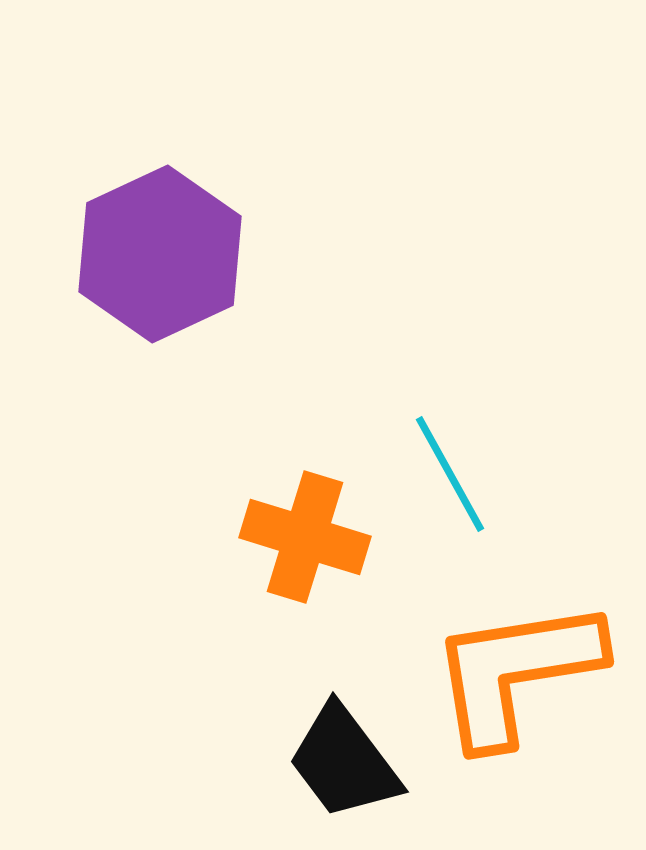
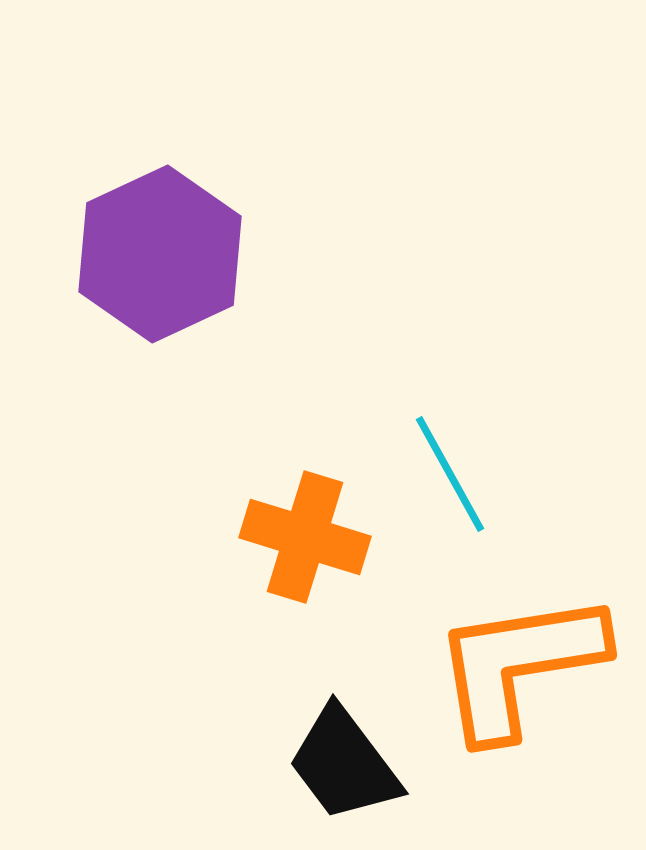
orange L-shape: moved 3 px right, 7 px up
black trapezoid: moved 2 px down
